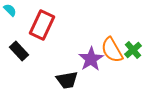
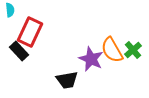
cyan semicircle: rotated 40 degrees clockwise
red rectangle: moved 12 px left, 7 px down
purple star: rotated 15 degrees counterclockwise
